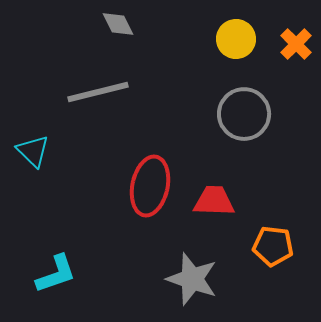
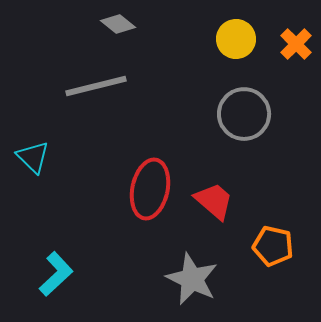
gray diamond: rotated 24 degrees counterclockwise
gray line: moved 2 px left, 6 px up
cyan triangle: moved 6 px down
red ellipse: moved 3 px down
red trapezoid: rotated 39 degrees clockwise
orange pentagon: rotated 6 degrees clockwise
cyan L-shape: rotated 24 degrees counterclockwise
gray star: rotated 6 degrees clockwise
